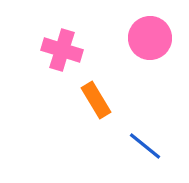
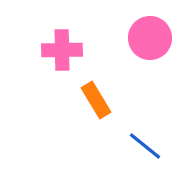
pink cross: rotated 18 degrees counterclockwise
